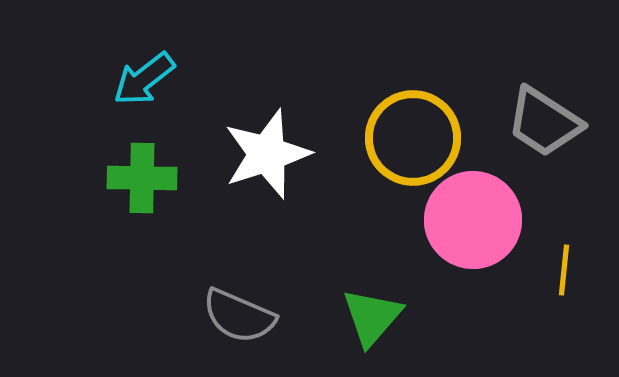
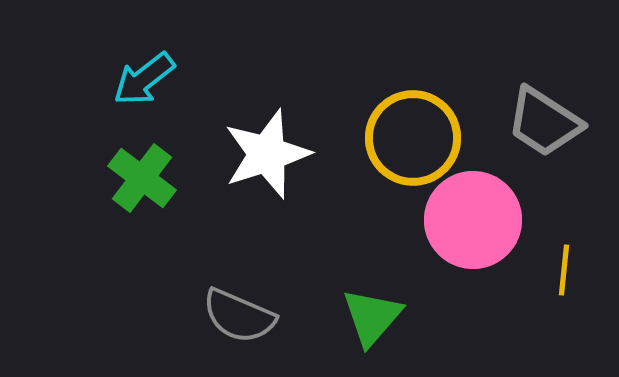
green cross: rotated 36 degrees clockwise
